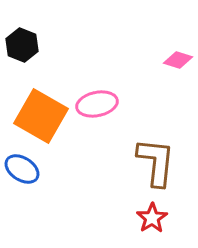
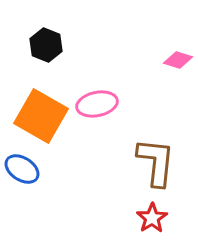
black hexagon: moved 24 px right
